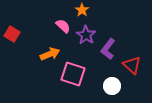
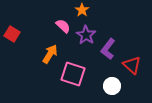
orange arrow: rotated 36 degrees counterclockwise
